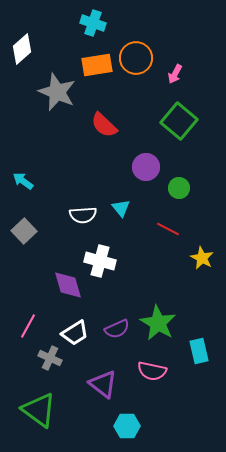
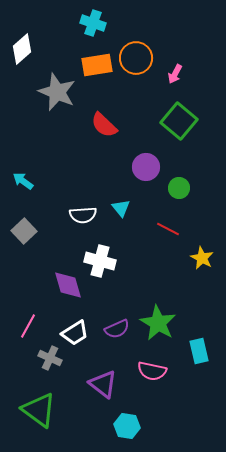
cyan hexagon: rotated 10 degrees clockwise
